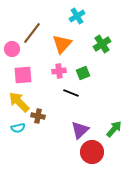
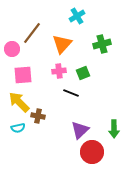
green cross: rotated 18 degrees clockwise
green arrow: rotated 138 degrees clockwise
